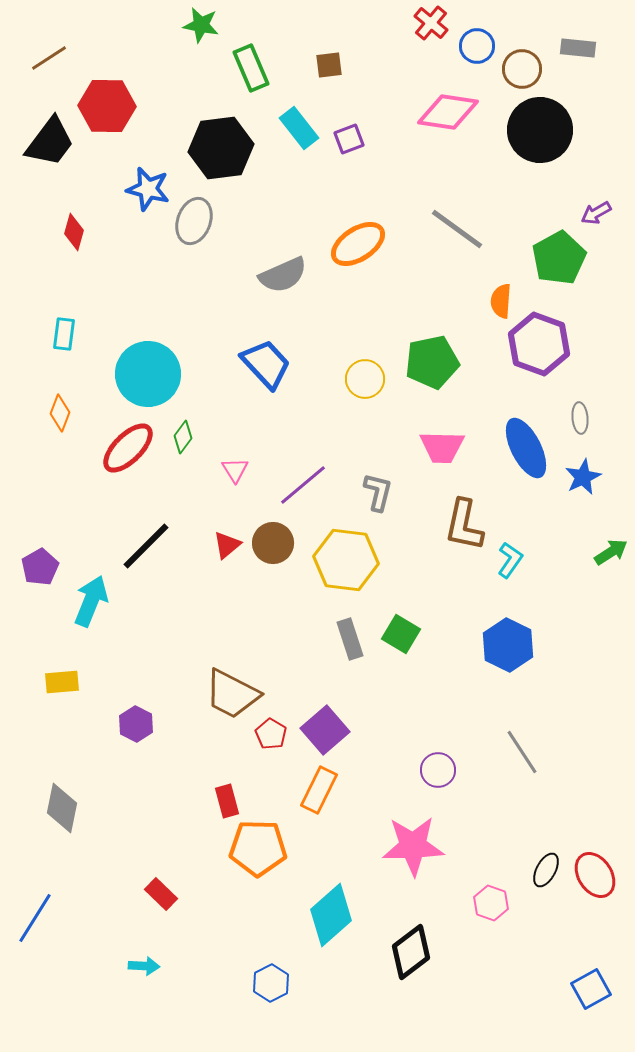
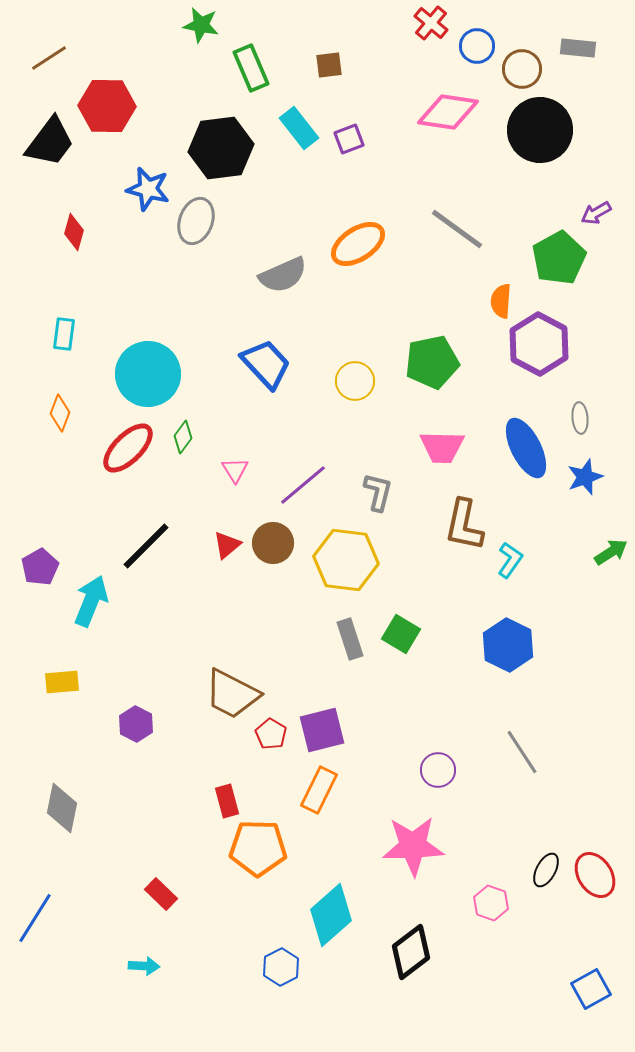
gray ellipse at (194, 221): moved 2 px right
purple hexagon at (539, 344): rotated 8 degrees clockwise
yellow circle at (365, 379): moved 10 px left, 2 px down
blue star at (583, 477): moved 2 px right; rotated 6 degrees clockwise
purple square at (325, 730): moved 3 px left; rotated 27 degrees clockwise
blue hexagon at (271, 983): moved 10 px right, 16 px up
